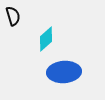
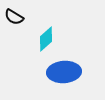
black semicircle: moved 1 px right, 1 px down; rotated 138 degrees clockwise
